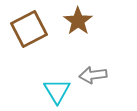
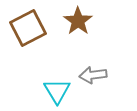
brown square: moved 1 px left, 1 px up
